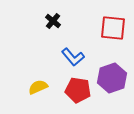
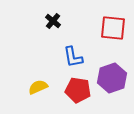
blue L-shape: rotated 30 degrees clockwise
